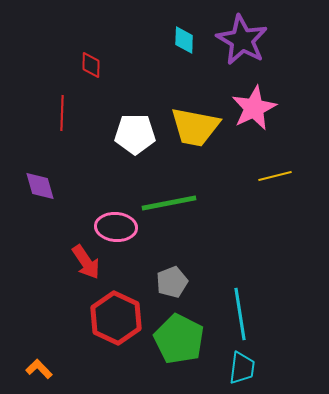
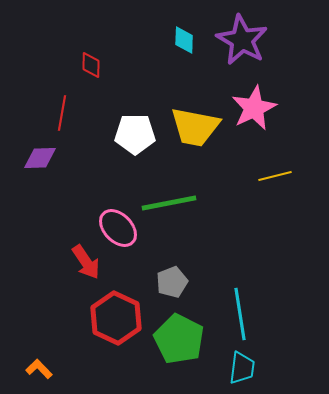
red line: rotated 8 degrees clockwise
purple diamond: moved 28 px up; rotated 76 degrees counterclockwise
pink ellipse: moved 2 px right, 1 px down; rotated 42 degrees clockwise
